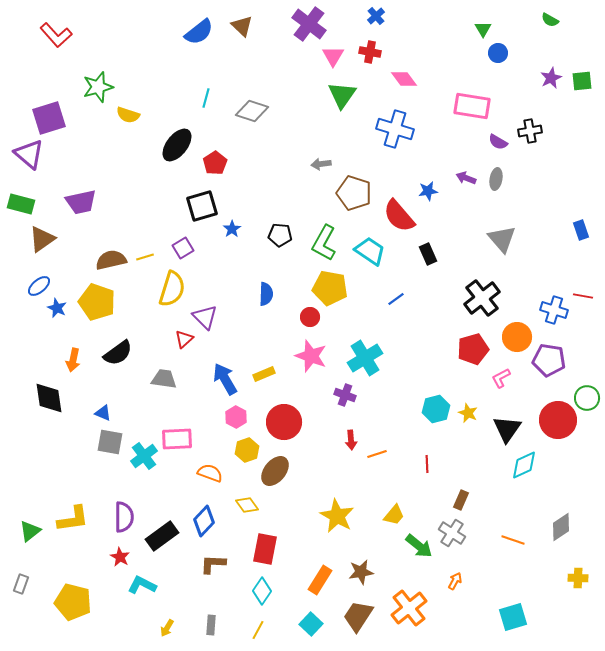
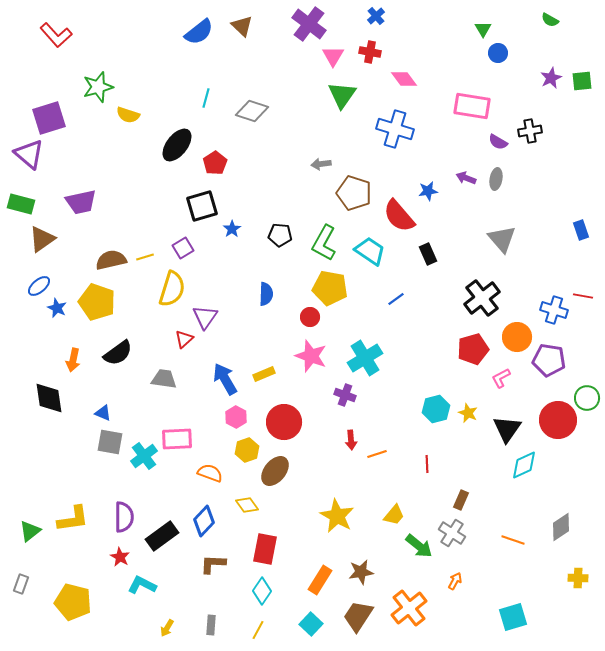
purple triangle at (205, 317): rotated 20 degrees clockwise
